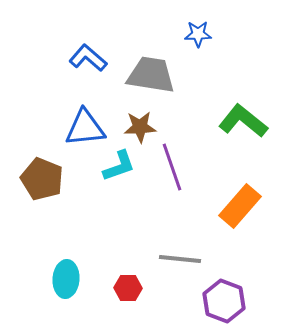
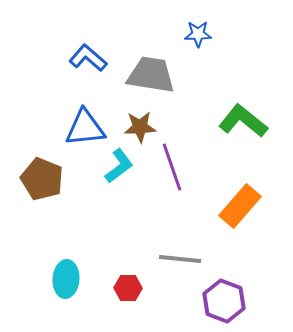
cyan L-shape: rotated 18 degrees counterclockwise
